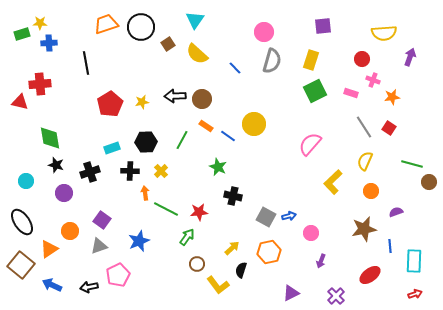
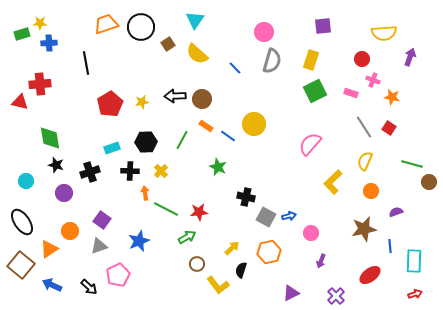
orange star at (392, 97): rotated 21 degrees clockwise
black cross at (233, 196): moved 13 px right, 1 px down
green arrow at (187, 237): rotated 24 degrees clockwise
black arrow at (89, 287): rotated 126 degrees counterclockwise
